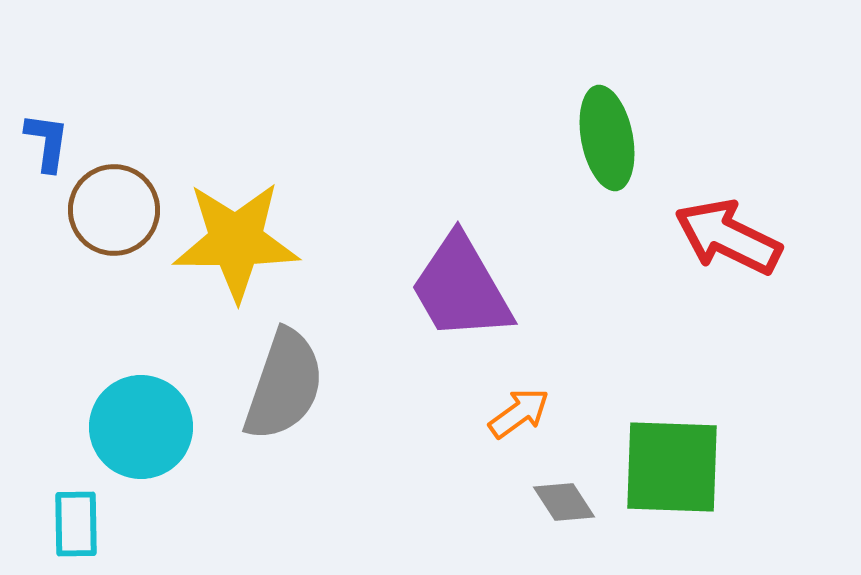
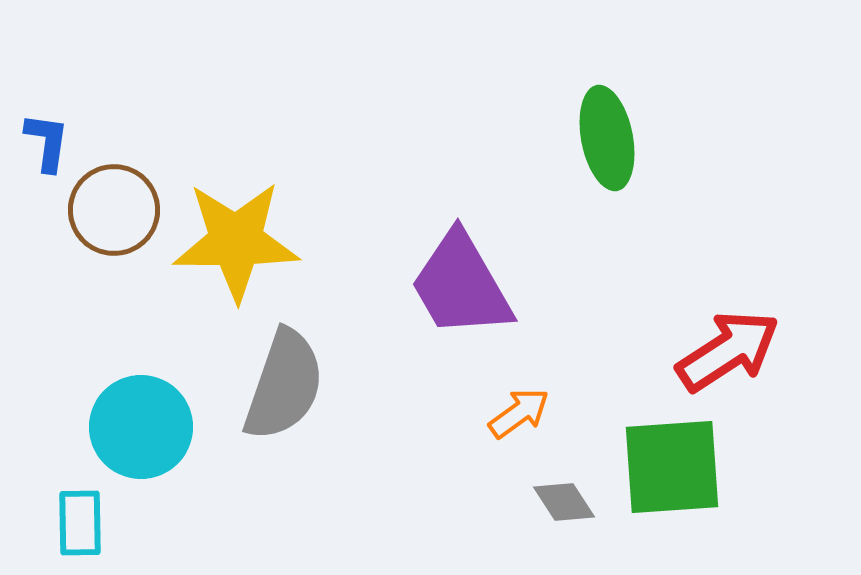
red arrow: moved 114 px down; rotated 121 degrees clockwise
purple trapezoid: moved 3 px up
green square: rotated 6 degrees counterclockwise
cyan rectangle: moved 4 px right, 1 px up
